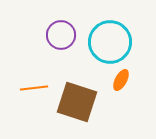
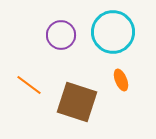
cyan circle: moved 3 px right, 10 px up
orange ellipse: rotated 50 degrees counterclockwise
orange line: moved 5 px left, 3 px up; rotated 44 degrees clockwise
